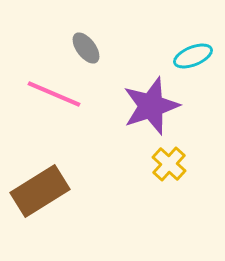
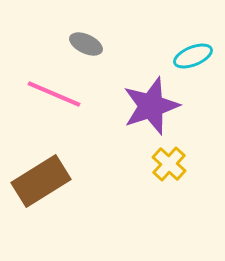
gray ellipse: moved 4 px up; rotated 28 degrees counterclockwise
brown rectangle: moved 1 px right, 10 px up
